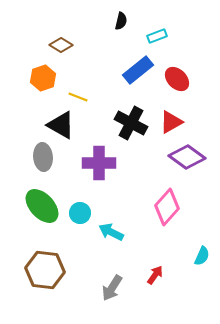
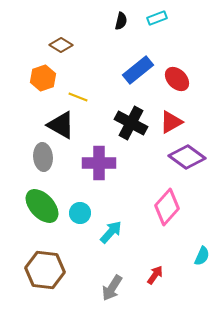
cyan rectangle: moved 18 px up
cyan arrow: rotated 105 degrees clockwise
